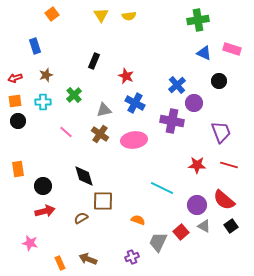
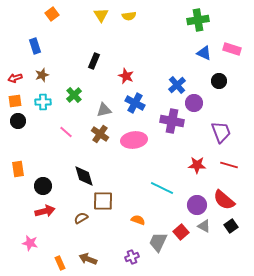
brown star at (46, 75): moved 4 px left
